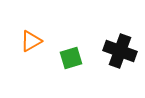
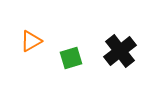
black cross: rotated 32 degrees clockwise
